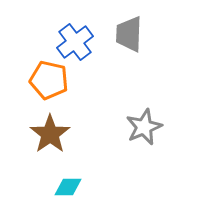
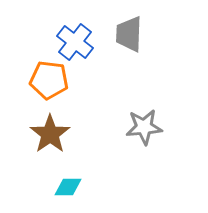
blue cross: rotated 15 degrees counterclockwise
orange pentagon: rotated 6 degrees counterclockwise
gray star: rotated 18 degrees clockwise
